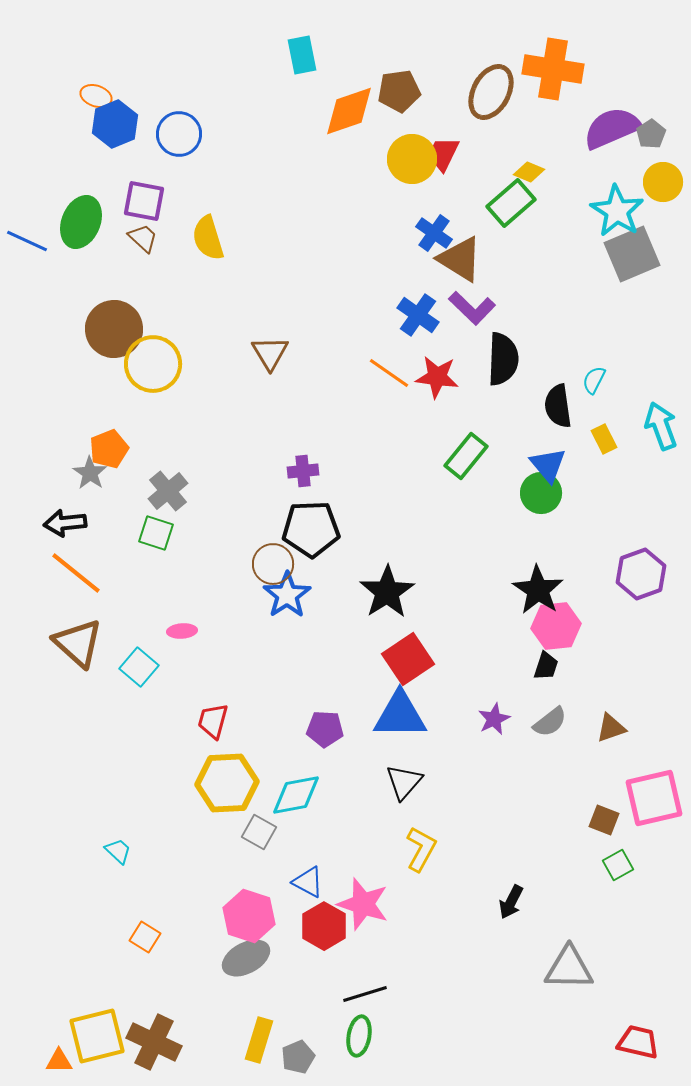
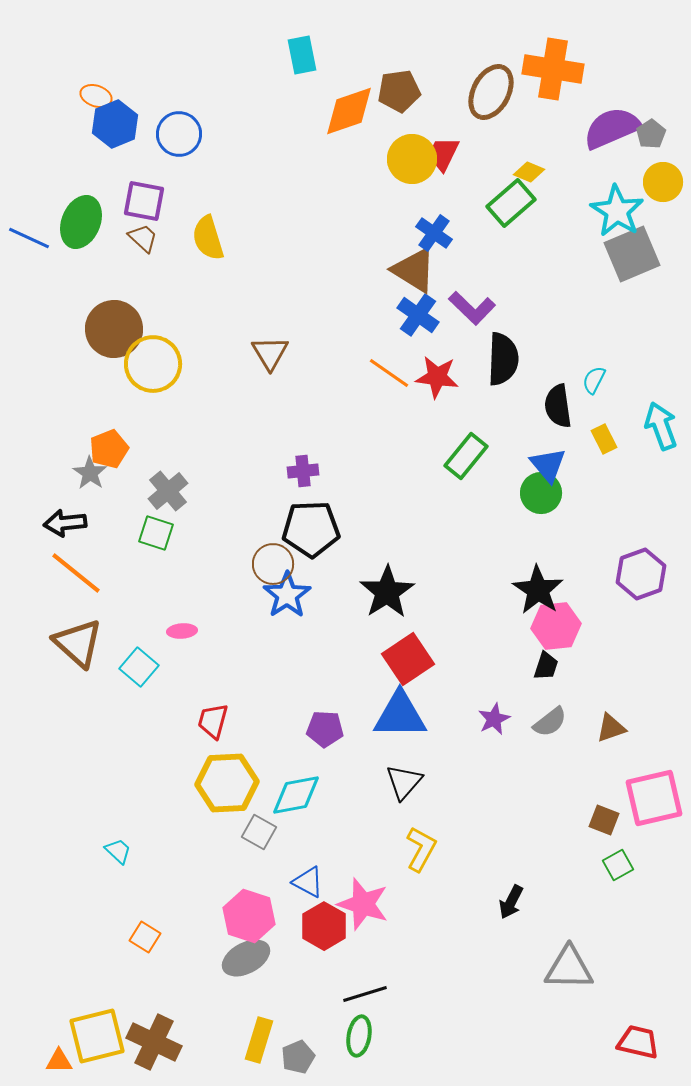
blue line at (27, 241): moved 2 px right, 3 px up
brown triangle at (460, 259): moved 46 px left, 11 px down
